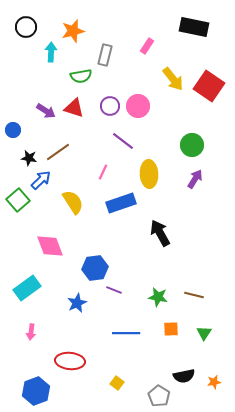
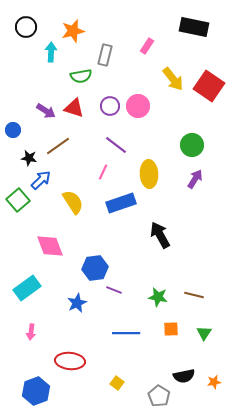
purple line at (123, 141): moved 7 px left, 4 px down
brown line at (58, 152): moved 6 px up
black arrow at (160, 233): moved 2 px down
